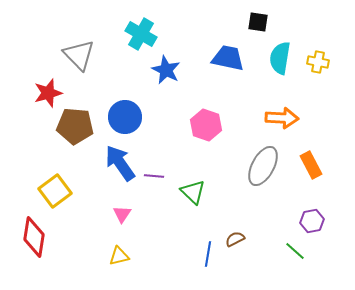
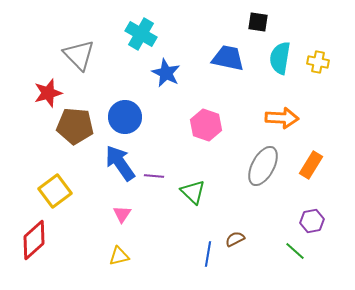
blue star: moved 3 px down
orange rectangle: rotated 60 degrees clockwise
red diamond: moved 3 px down; rotated 39 degrees clockwise
